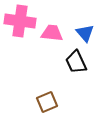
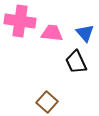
brown square: rotated 25 degrees counterclockwise
